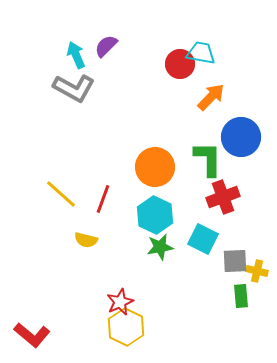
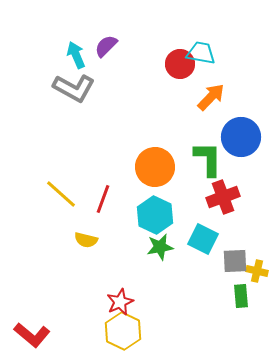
yellow hexagon: moved 3 px left, 4 px down
